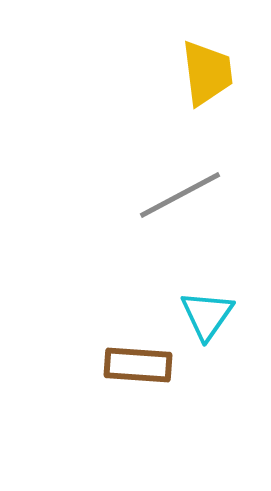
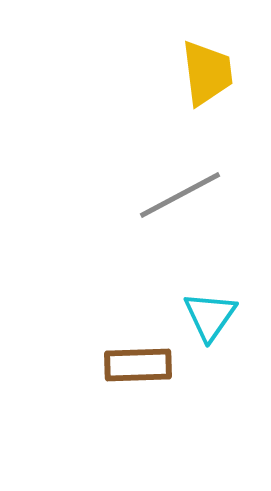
cyan triangle: moved 3 px right, 1 px down
brown rectangle: rotated 6 degrees counterclockwise
